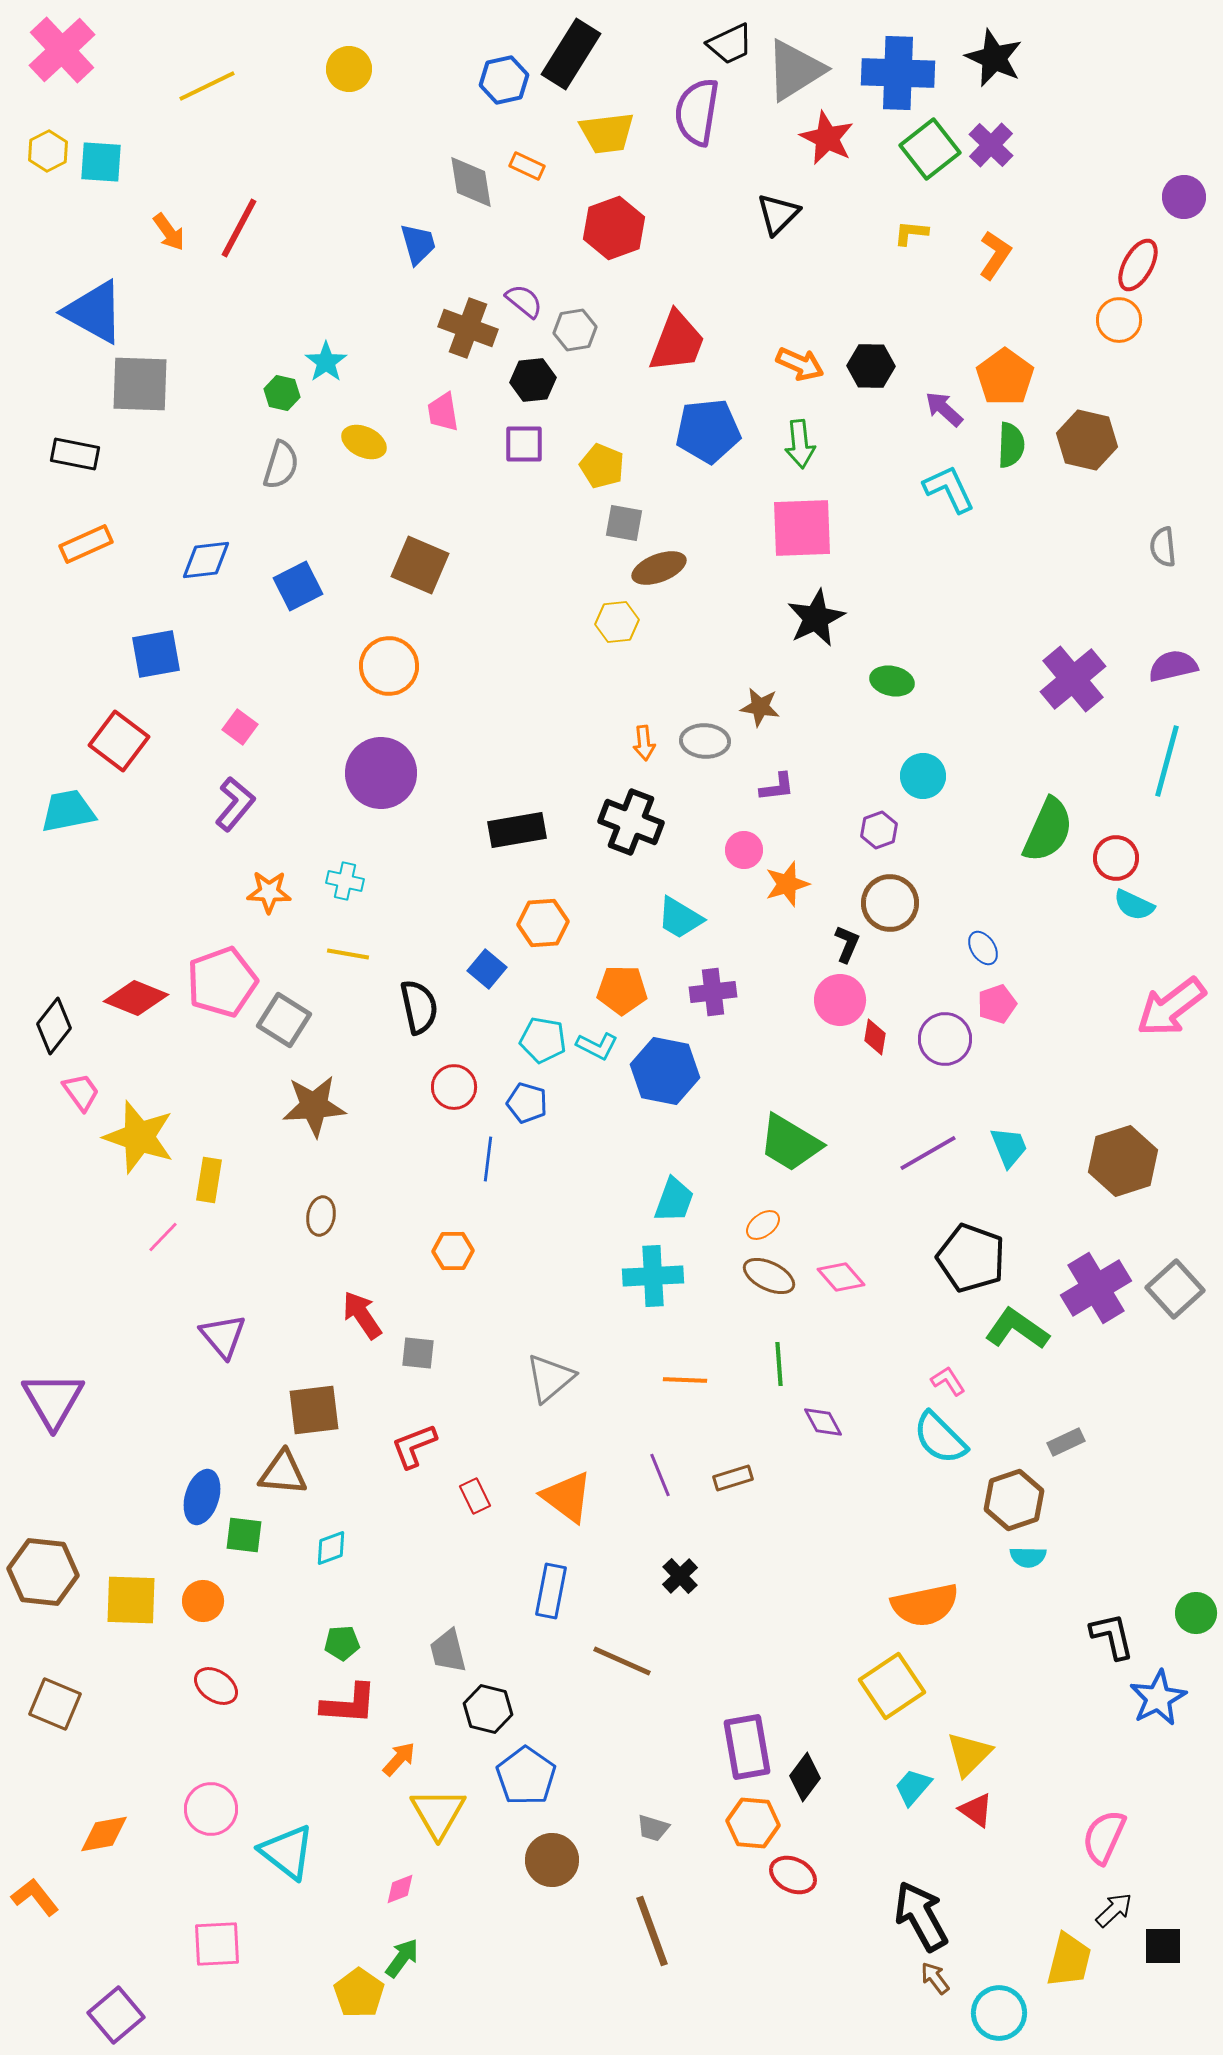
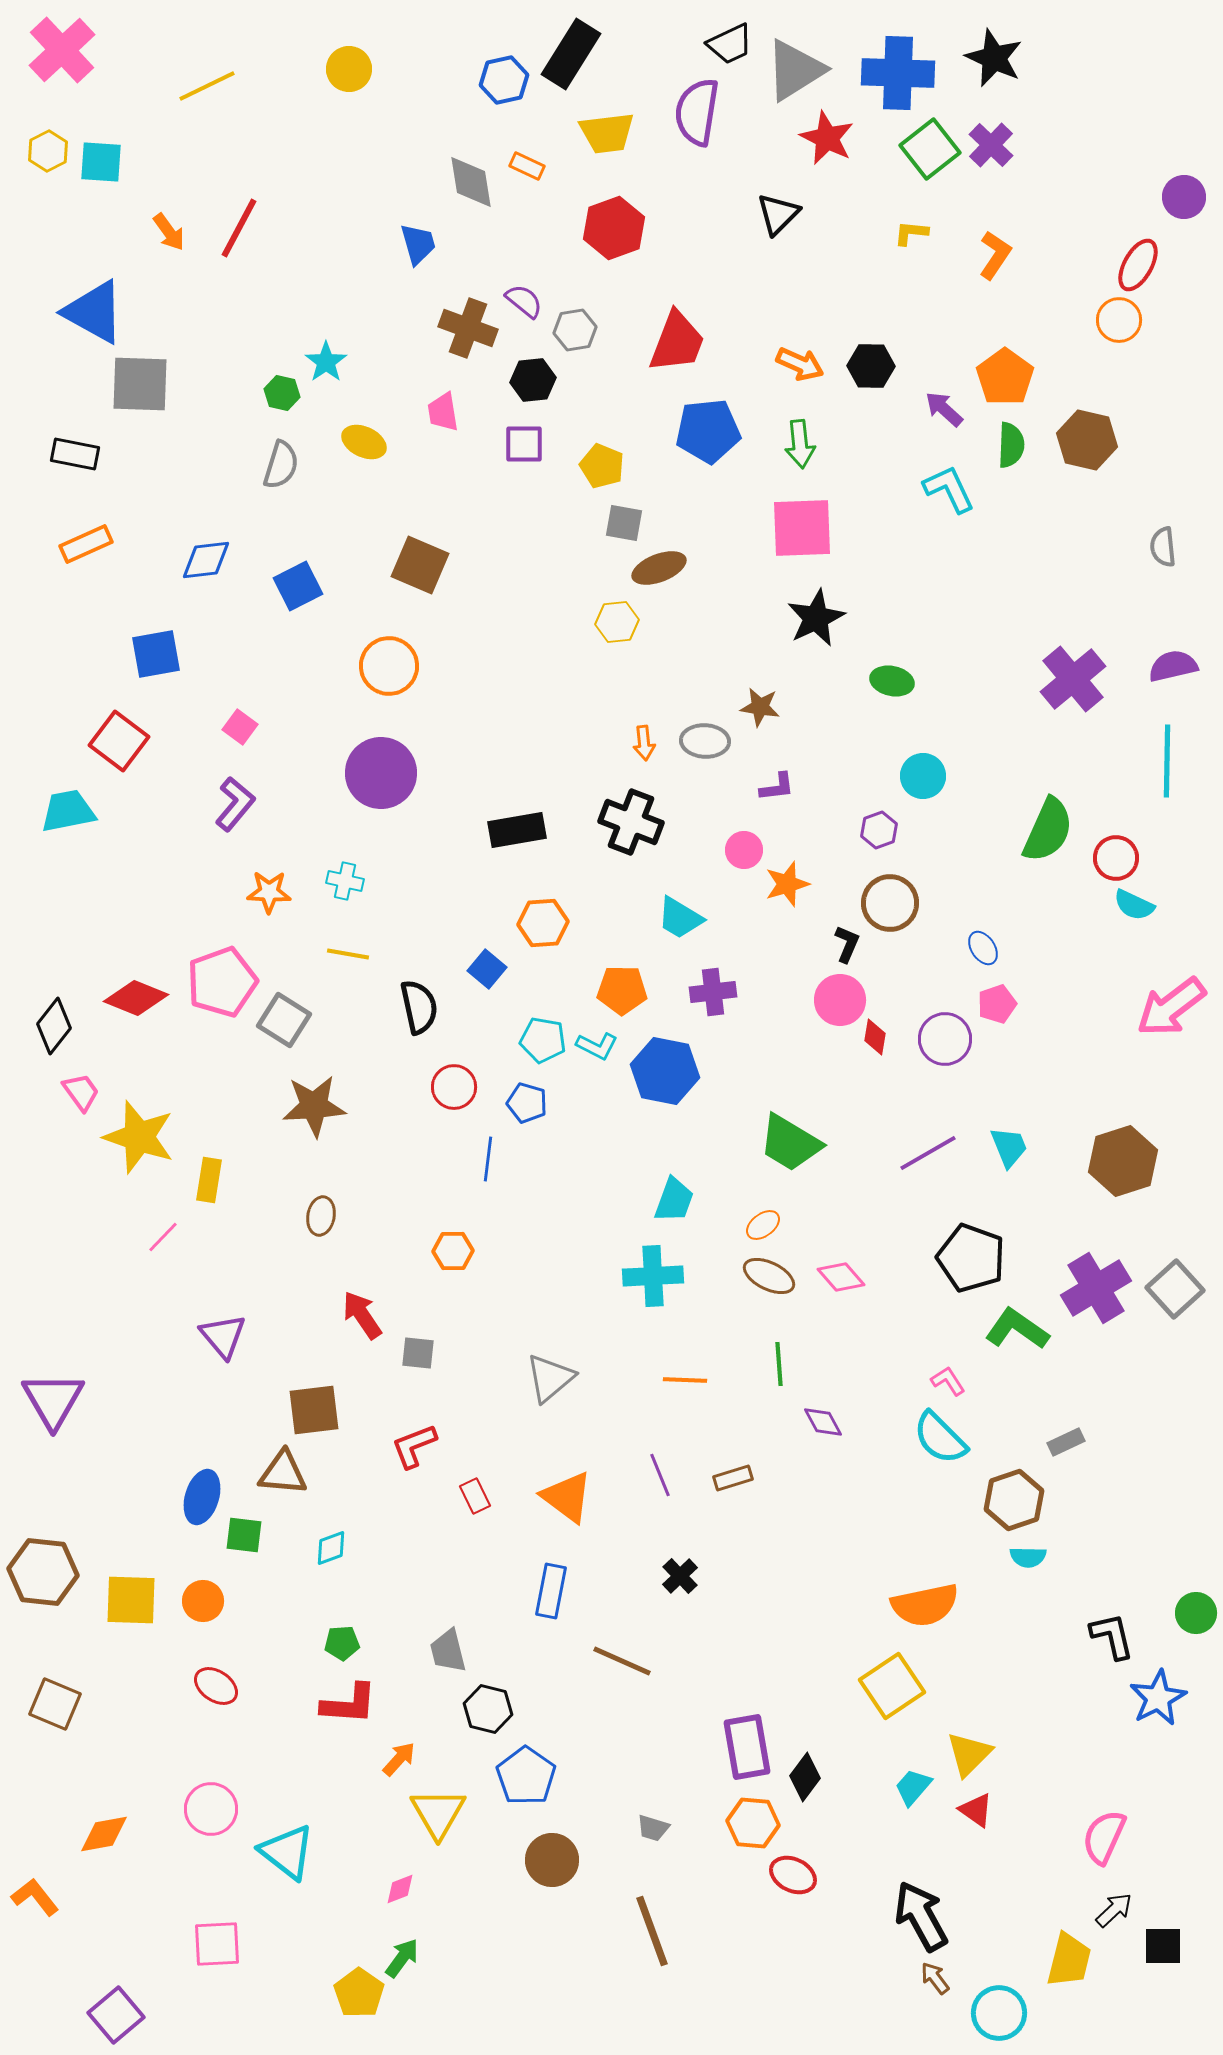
cyan line at (1167, 761): rotated 14 degrees counterclockwise
